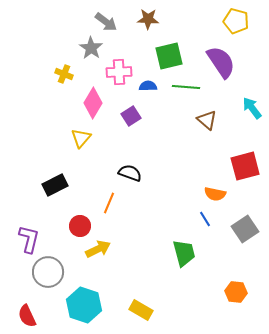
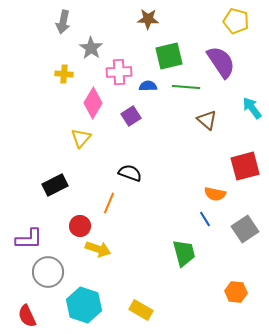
gray arrow: moved 43 px left; rotated 65 degrees clockwise
yellow cross: rotated 18 degrees counterclockwise
purple L-shape: rotated 76 degrees clockwise
yellow arrow: rotated 45 degrees clockwise
